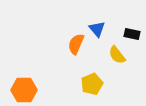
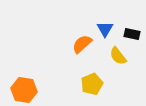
blue triangle: moved 8 px right; rotated 12 degrees clockwise
orange semicircle: moved 6 px right; rotated 25 degrees clockwise
yellow semicircle: moved 1 px right, 1 px down
orange hexagon: rotated 10 degrees clockwise
